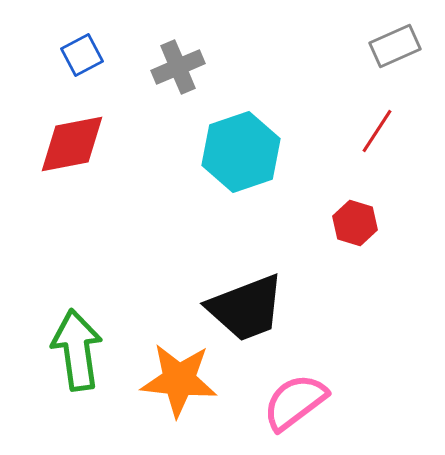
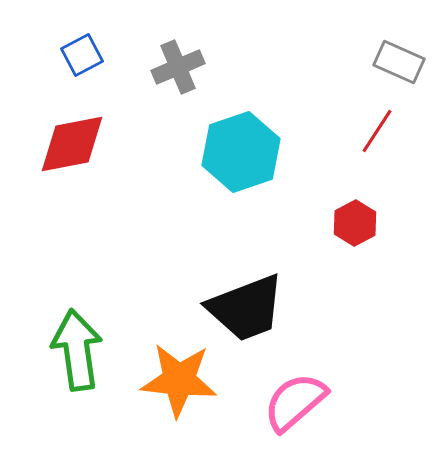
gray rectangle: moved 4 px right, 16 px down; rotated 48 degrees clockwise
red hexagon: rotated 15 degrees clockwise
pink semicircle: rotated 4 degrees counterclockwise
